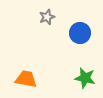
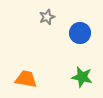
green star: moved 3 px left, 1 px up
